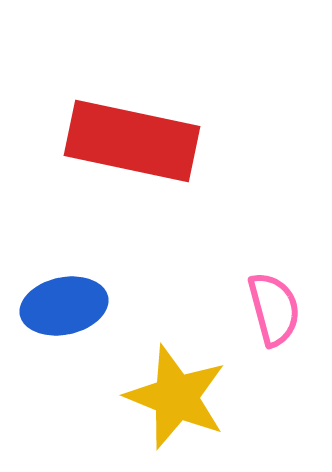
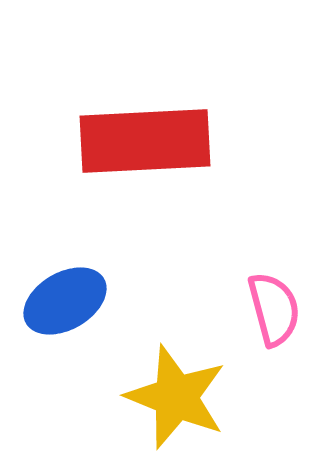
red rectangle: moved 13 px right; rotated 15 degrees counterclockwise
blue ellipse: moved 1 px right, 5 px up; rotated 18 degrees counterclockwise
